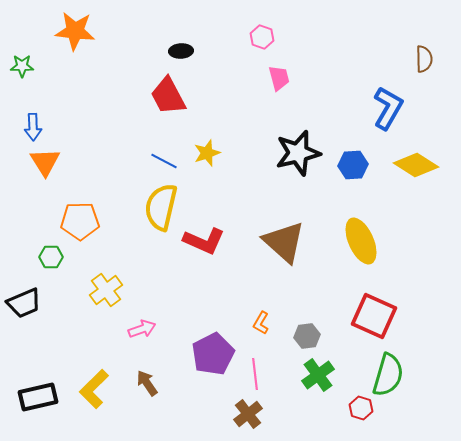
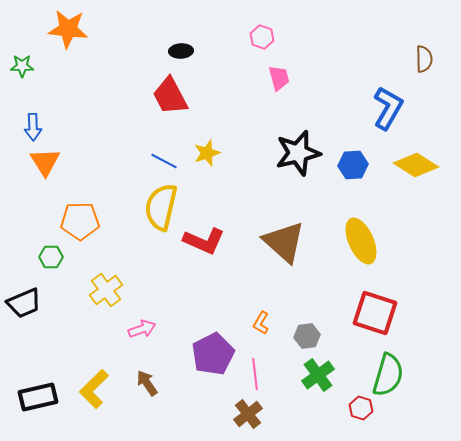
orange star: moved 7 px left, 2 px up
red trapezoid: moved 2 px right
red square: moved 1 px right, 3 px up; rotated 6 degrees counterclockwise
